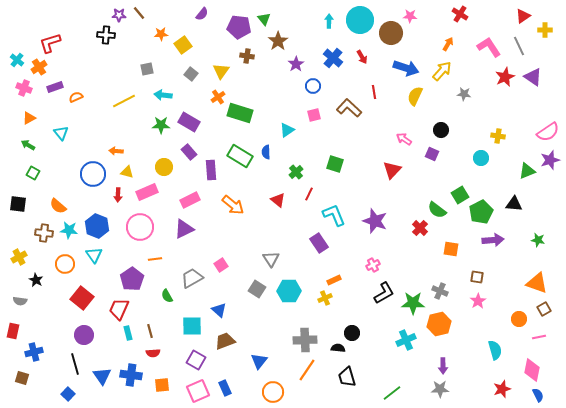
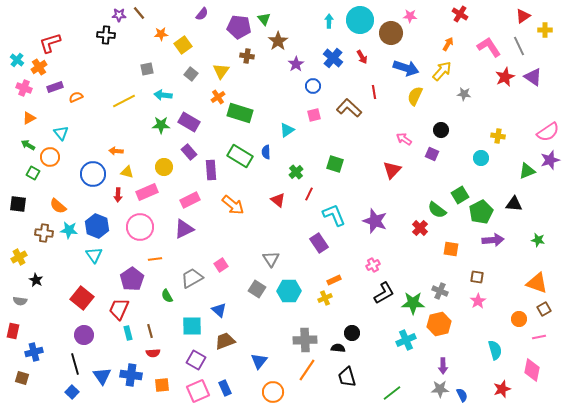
orange circle at (65, 264): moved 15 px left, 107 px up
blue square at (68, 394): moved 4 px right, 2 px up
blue semicircle at (538, 395): moved 76 px left
